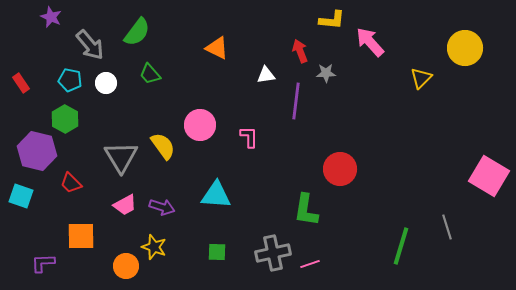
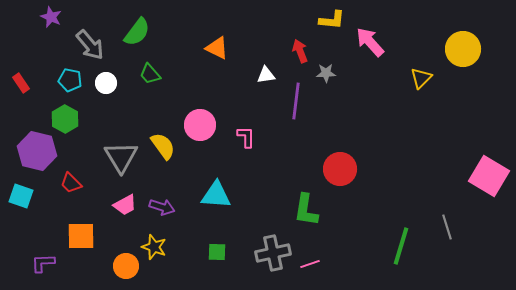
yellow circle: moved 2 px left, 1 px down
pink L-shape: moved 3 px left
